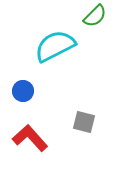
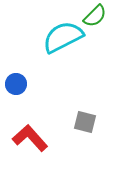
cyan semicircle: moved 8 px right, 9 px up
blue circle: moved 7 px left, 7 px up
gray square: moved 1 px right
